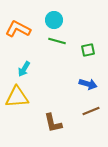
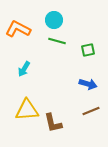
yellow triangle: moved 10 px right, 13 px down
